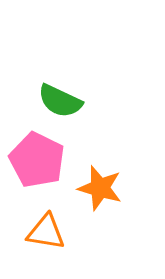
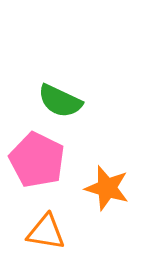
orange star: moved 7 px right
